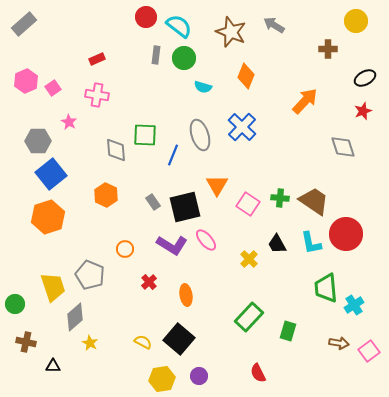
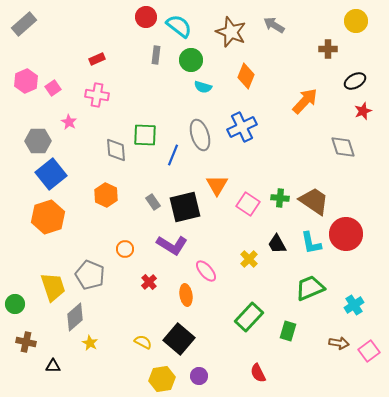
green circle at (184, 58): moved 7 px right, 2 px down
black ellipse at (365, 78): moved 10 px left, 3 px down
blue cross at (242, 127): rotated 20 degrees clockwise
pink ellipse at (206, 240): moved 31 px down
green trapezoid at (326, 288): moved 16 px left; rotated 72 degrees clockwise
